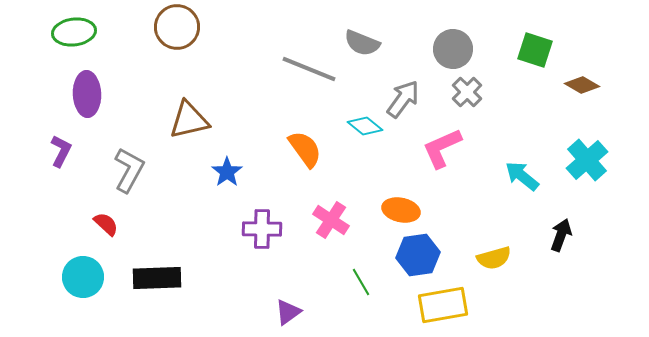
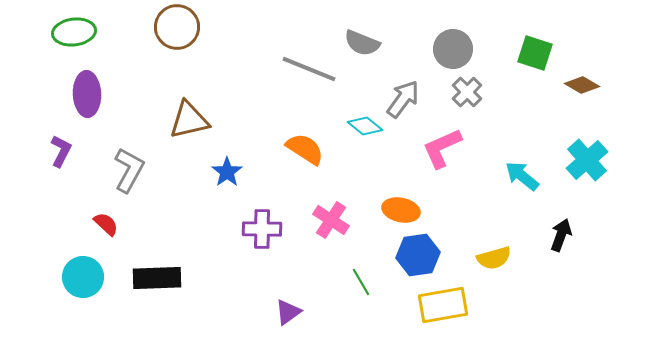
green square: moved 3 px down
orange semicircle: rotated 21 degrees counterclockwise
